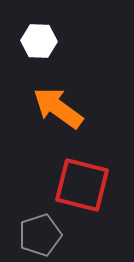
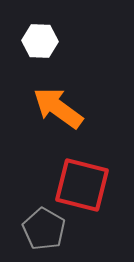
white hexagon: moved 1 px right
gray pentagon: moved 4 px right, 6 px up; rotated 24 degrees counterclockwise
